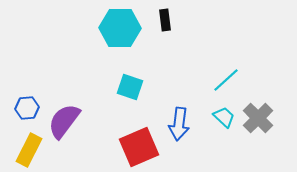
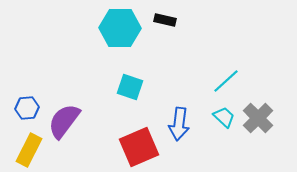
black rectangle: rotated 70 degrees counterclockwise
cyan line: moved 1 px down
